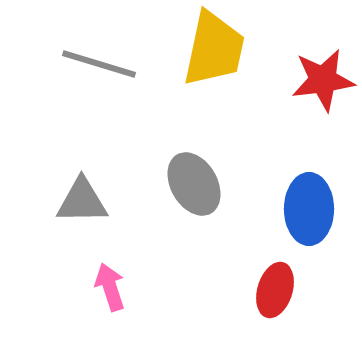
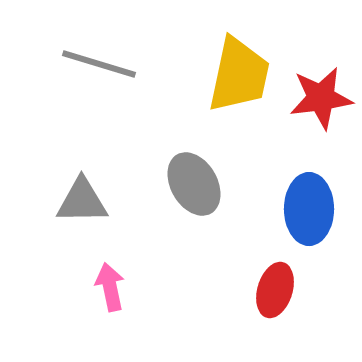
yellow trapezoid: moved 25 px right, 26 px down
red star: moved 2 px left, 18 px down
pink arrow: rotated 6 degrees clockwise
